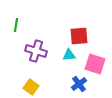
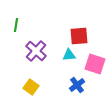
purple cross: rotated 25 degrees clockwise
blue cross: moved 2 px left, 1 px down
